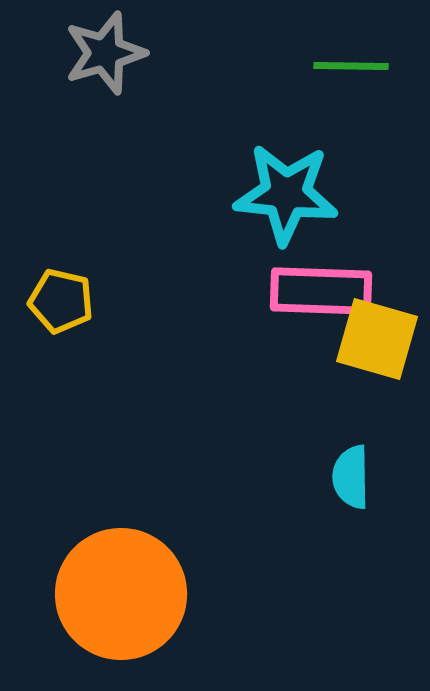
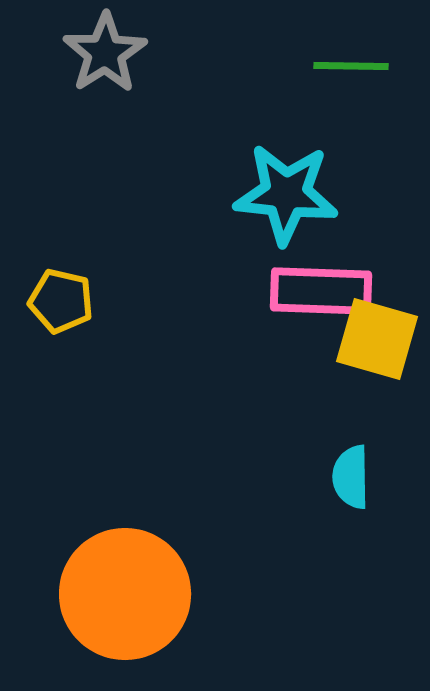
gray star: rotated 16 degrees counterclockwise
orange circle: moved 4 px right
